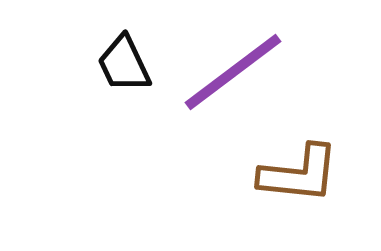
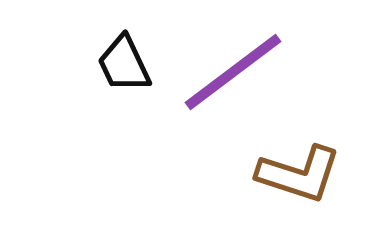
brown L-shape: rotated 12 degrees clockwise
